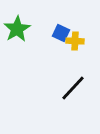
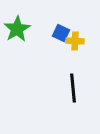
black line: rotated 48 degrees counterclockwise
